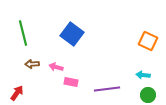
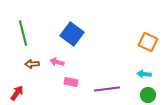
orange square: moved 1 px down
pink arrow: moved 1 px right, 5 px up
cyan arrow: moved 1 px right, 1 px up
